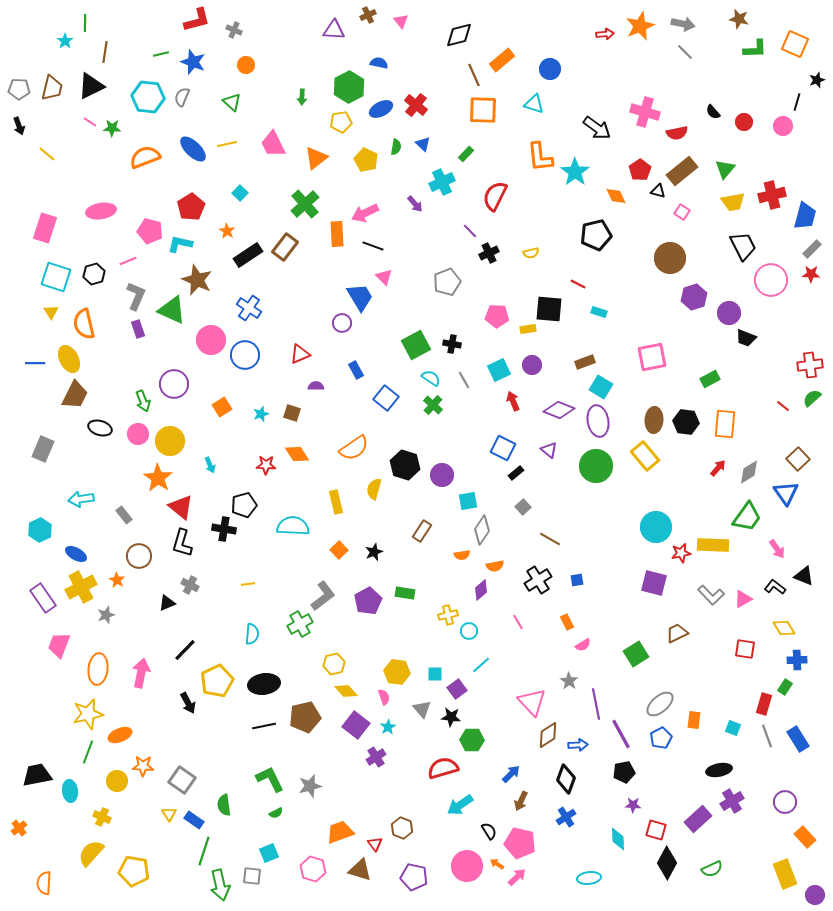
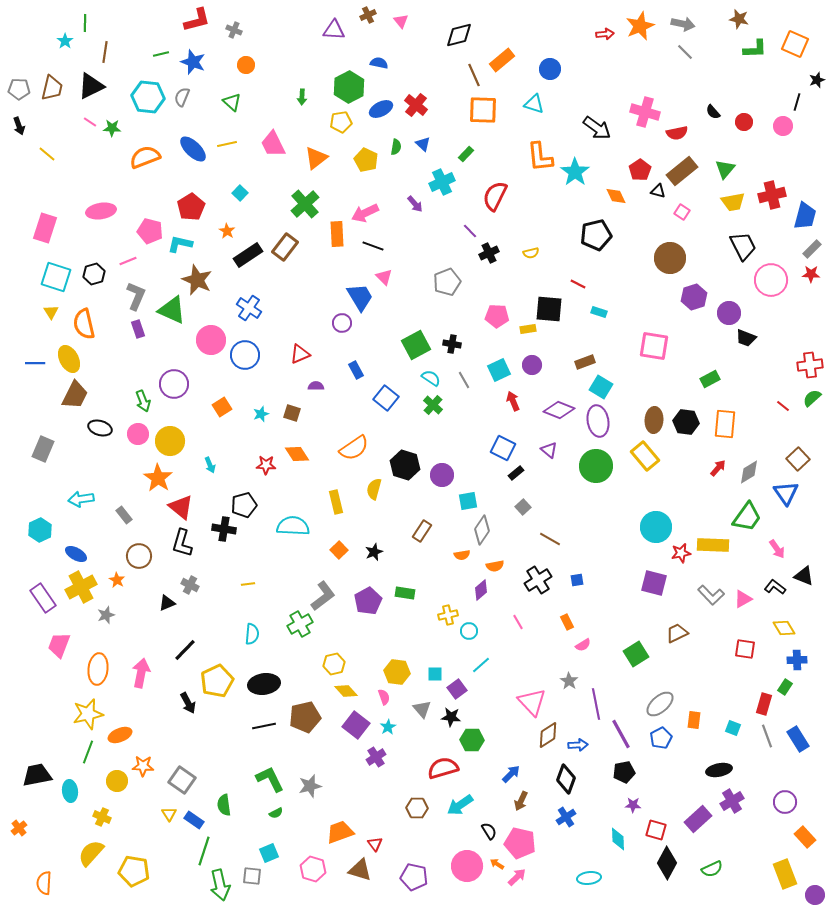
pink square at (652, 357): moved 2 px right, 11 px up; rotated 20 degrees clockwise
brown hexagon at (402, 828): moved 15 px right, 20 px up; rotated 20 degrees counterclockwise
